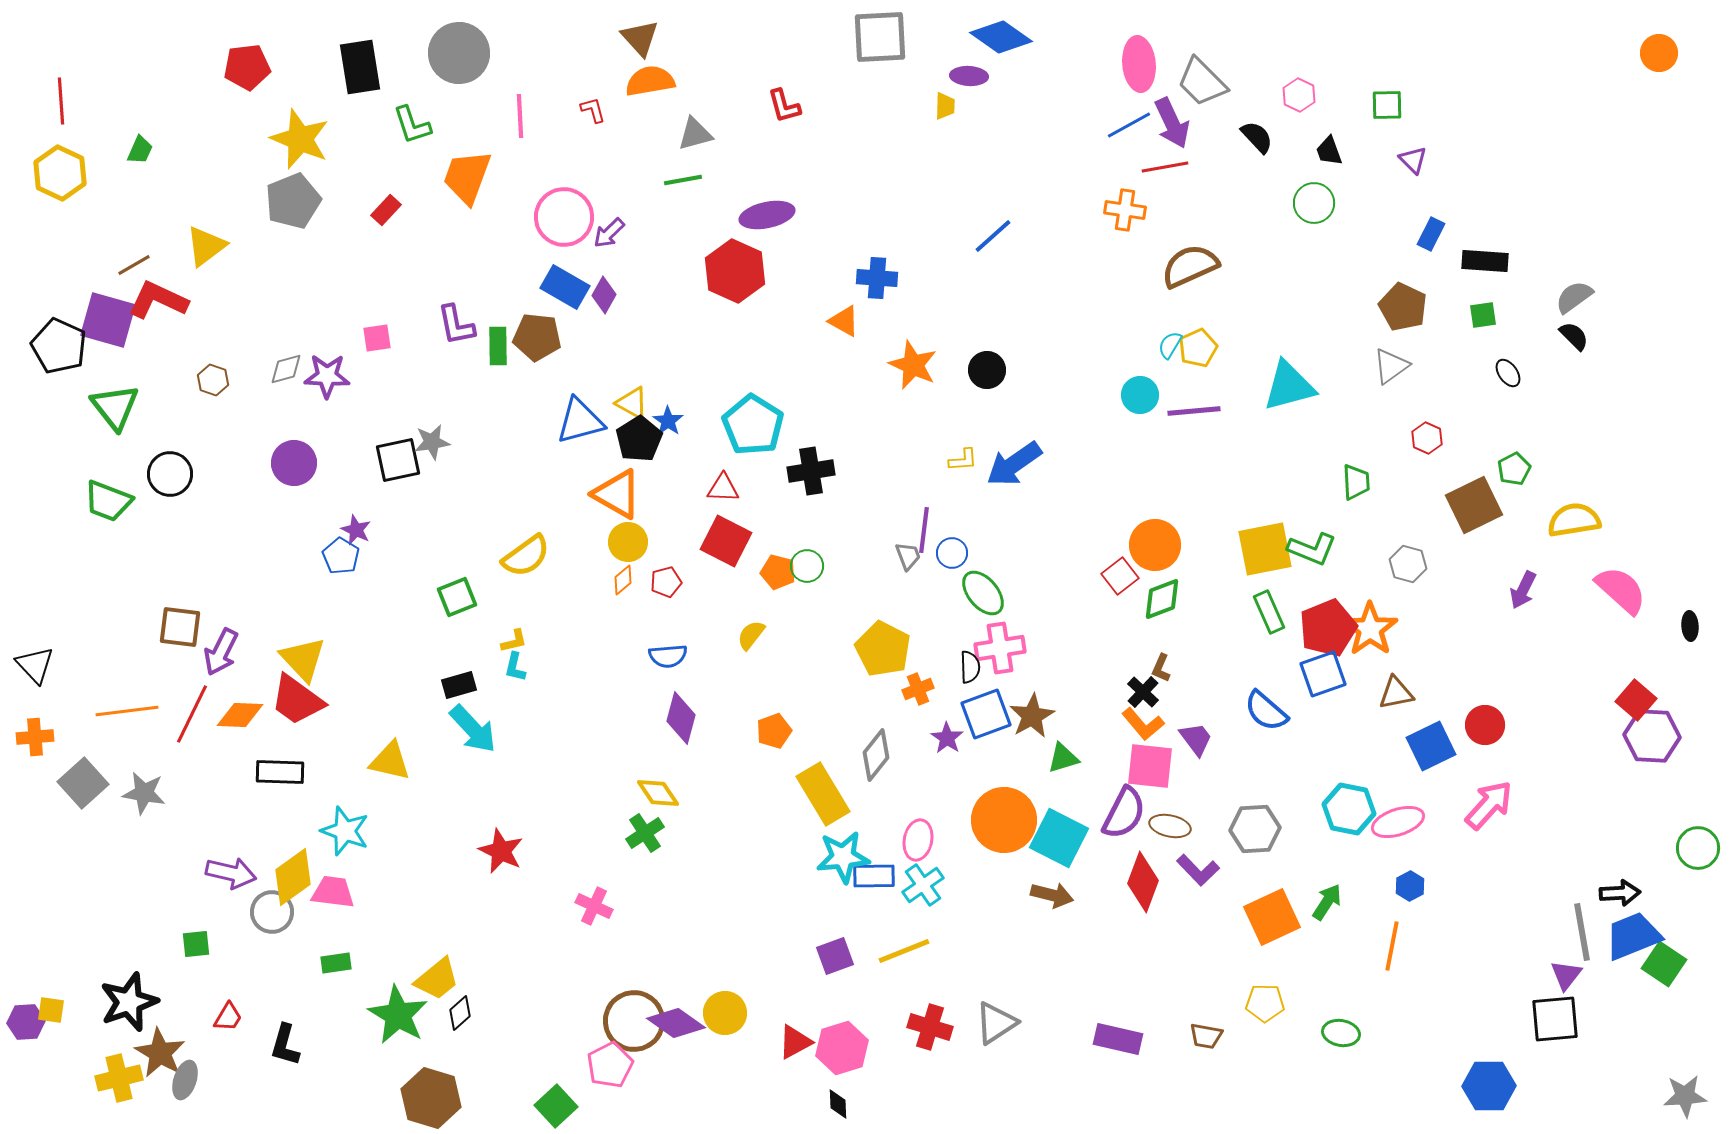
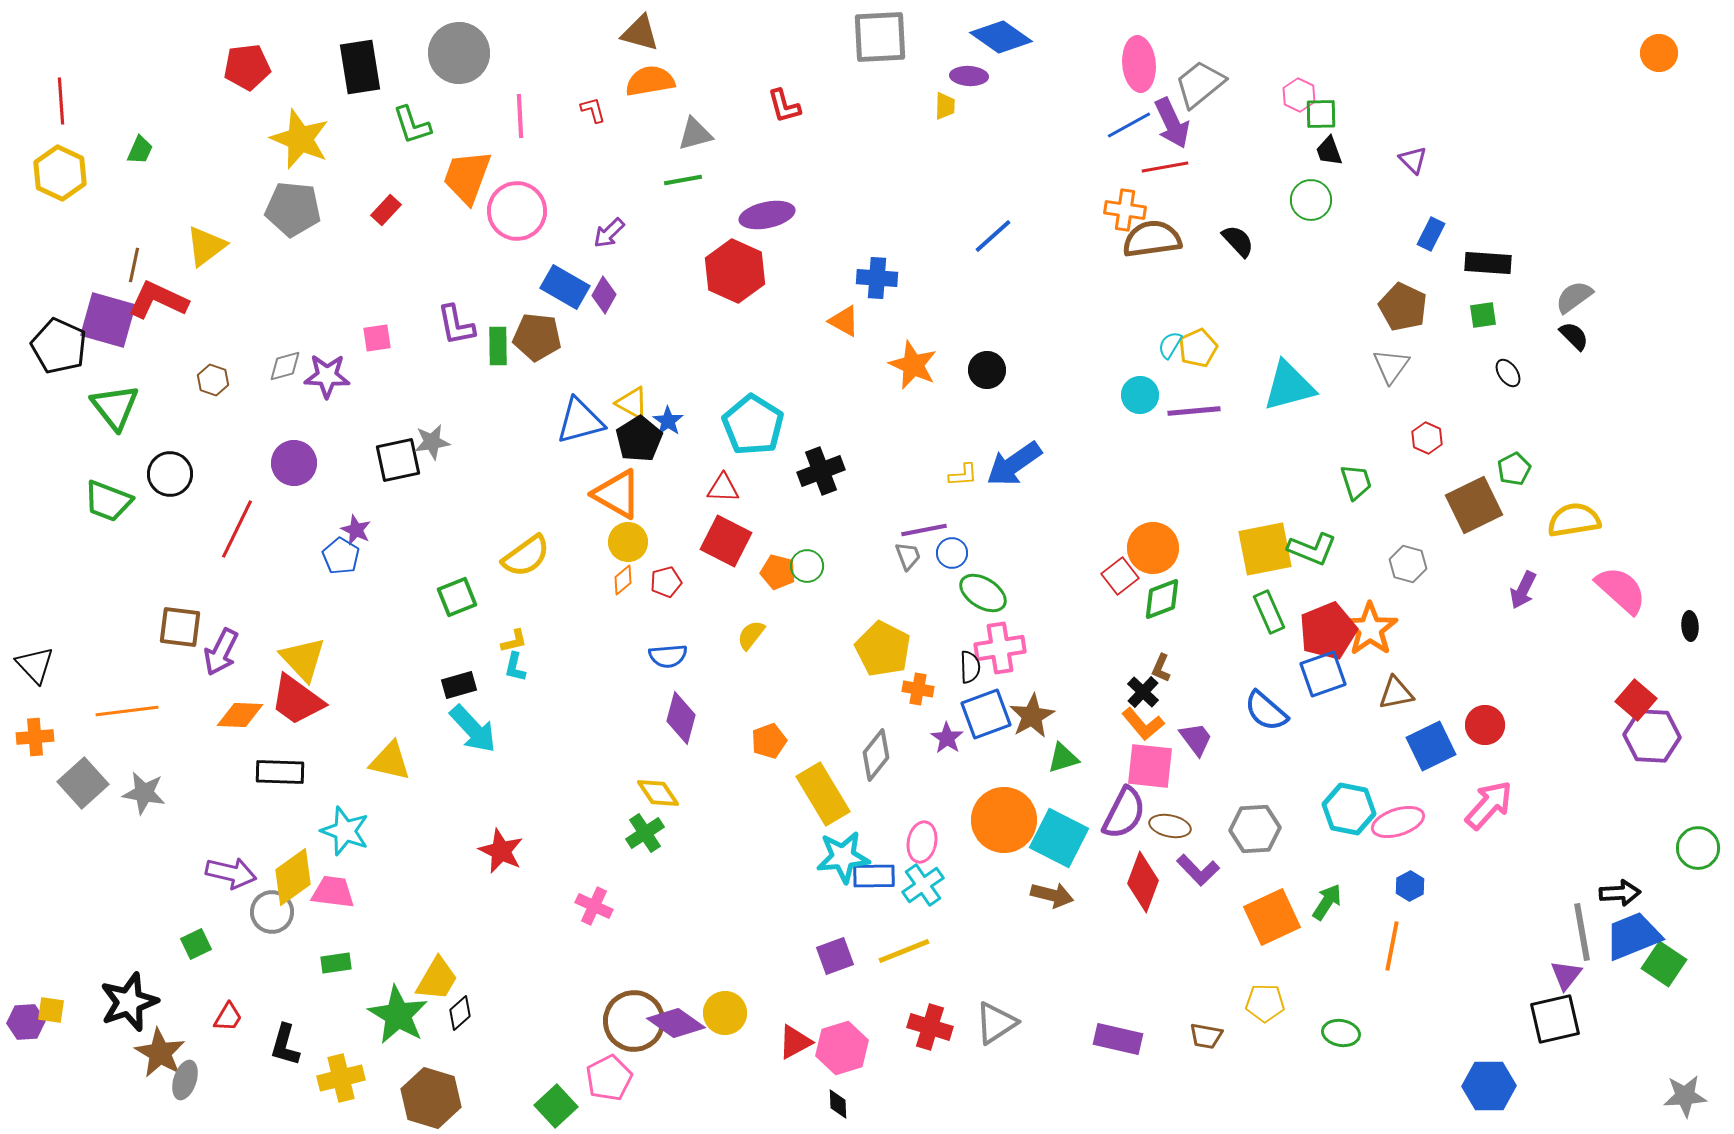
brown triangle at (640, 38): moved 5 px up; rotated 33 degrees counterclockwise
gray trapezoid at (1202, 82): moved 2 px left, 2 px down; rotated 96 degrees clockwise
green square at (1387, 105): moved 66 px left, 9 px down
black semicircle at (1257, 137): moved 19 px left, 104 px down
gray pentagon at (293, 201): moved 8 px down; rotated 28 degrees clockwise
green circle at (1314, 203): moved 3 px left, 3 px up
pink circle at (564, 217): moved 47 px left, 6 px up
black rectangle at (1485, 261): moved 3 px right, 2 px down
brown line at (134, 265): rotated 48 degrees counterclockwise
brown semicircle at (1190, 266): moved 38 px left, 27 px up; rotated 16 degrees clockwise
gray triangle at (1391, 366): rotated 18 degrees counterclockwise
gray diamond at (286, 369): moved 1 px left, 3 px up
yellow L-shape at (963, 460): moved 15 px down
black cross at (811, 471): moved 10 px right; rotated 12 degrees counterclockwise
green trapezoid at (1356, 482): rotated 15 degrees counterclockwise
purple line at (924, 530): rotated 72 degrees clockwise
orange circle at (1155, 545): moved 2 px left, 3 px down
green ellipse at (983, 593): rotated 18 degrees counterclockwise
red pentagon at (1328, 628): moved 3 px down
orange cross at (918, 689): rotated 32 degrees clockwise
red line at (192, 714): moved 45 px right, 185 px up
orange pentagon at (774, 731): moved 5 px left, 10 px down
pink ellipse at (918, 840): moved 4 px right, 2 px down
green square at (196, 944): rotated 20 degrees counterclockwise
yellow trapezoid at (437, 979): rotated 21 degrees counterclockwise
black square at (1555, 1019): rotated 8 degrees counterclockwise
pink pentagon at (610, 1065): moved 1 px left, 13 px down
yellow cross at (119, 1078): moved 222 px right
